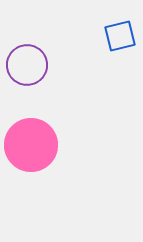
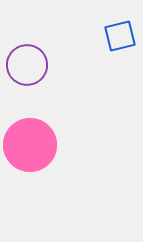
pink circle: moved 1 px left
